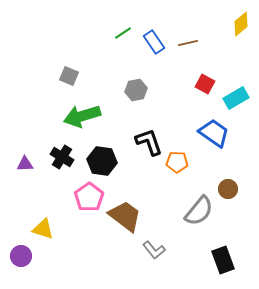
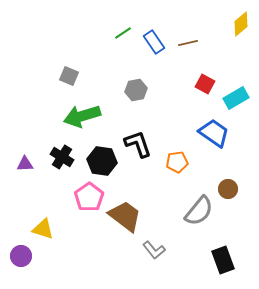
black L-shape: moved 11 px left, 2 px down
orange pentagon: rotated 10 degrees counterclockwise
